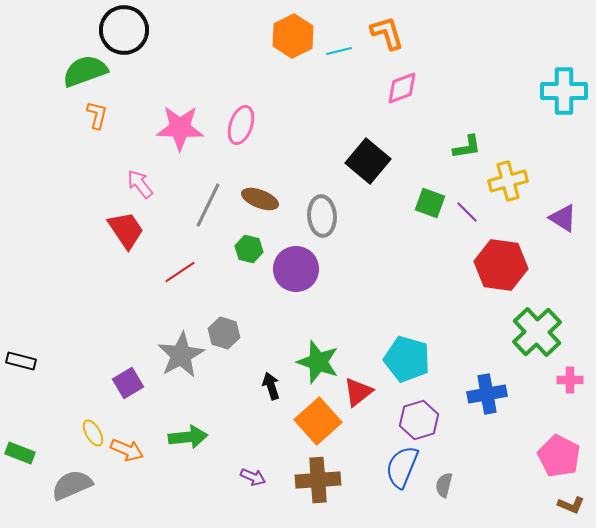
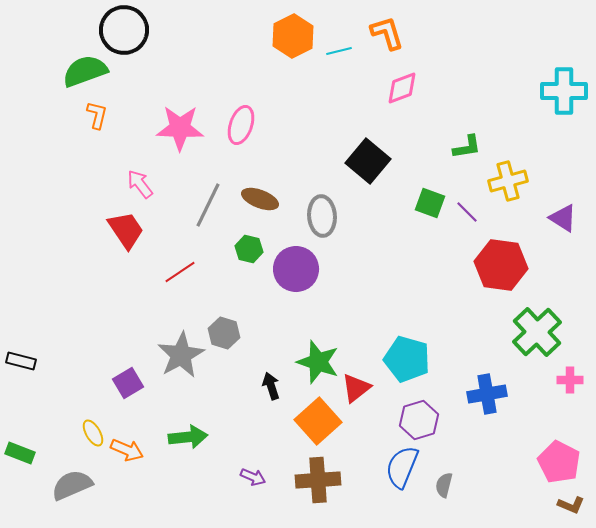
red triangle at (358, 392): moved 2 px left, 4 px up
pink pentagon at (559, 456): moved 6 px down
